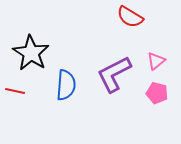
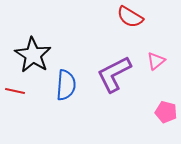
black star: moved 2 px right, 2 px down
pink pentagon: moved 9 px right, 19 px down
